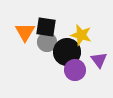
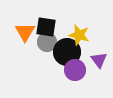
yellow star: moved 2 px left
